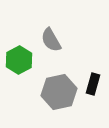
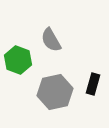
green hexagon: moved 1 px left; rotated 12 degrees counterclockwise
gray hexagon: moved 4 px left
